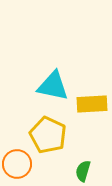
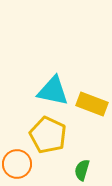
cyan triangle: moved 5 px down
yellow rectangle: rotated 24 degrees clockwise
green semicircle: moved 1 px left, 1 px up
